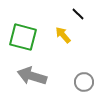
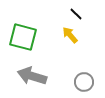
black line: moved 2 px left
yellow arrow: moved 7 px right
